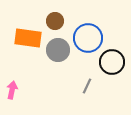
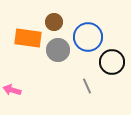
brown circle: moved 1 px left, 1 px down
blue circle: moved 1 px up
gray line: rotated 49 degrees counterclockwise
pink arrow: rotated 84 degrees counterclockwise
